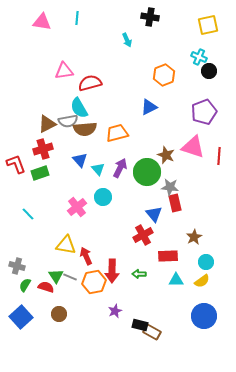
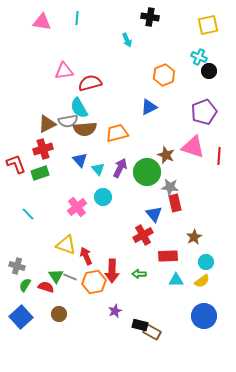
yellow triangle at (66, 245): rotated 10 degrees clockwise
